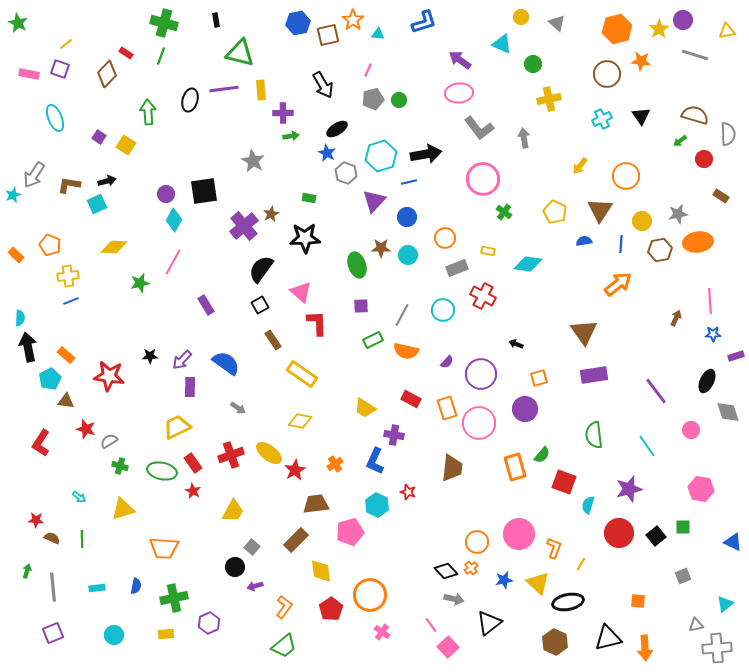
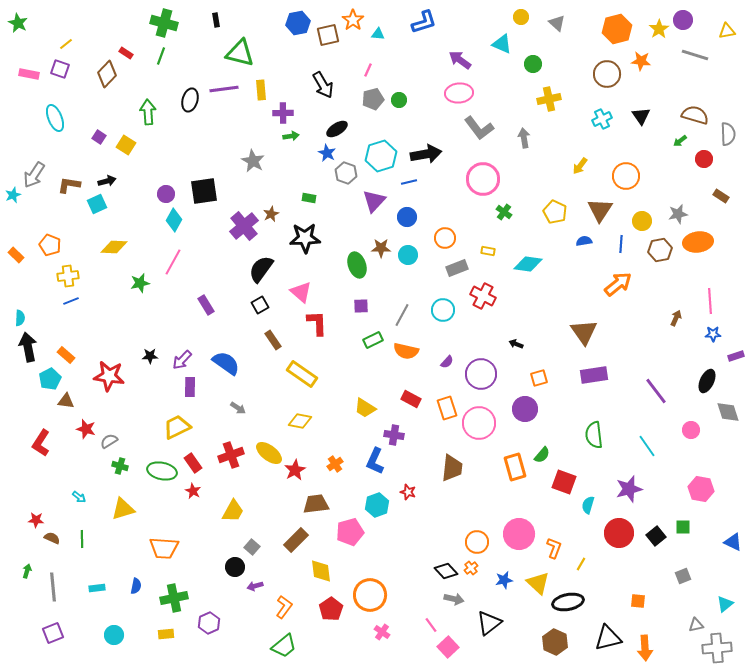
cyan hexagon at (377, 505): rotated 15 degrees clockwise
